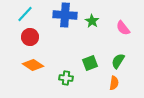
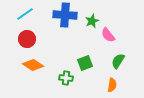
cyan line: rotated 12 degrees clockwise
green star: rotated 16 degrees clockwise
pink semicircle: moved 15 px left, 7 px down
red circle: moved 3 px left, 2 px down
green square: moved 5 px left
orange semicircle: moved 2 px left, 2 px down
